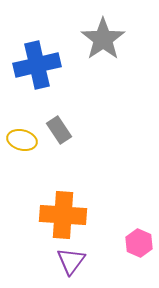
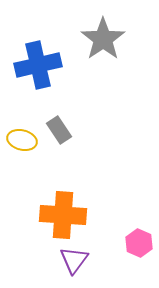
blue cross: moved 1 px right
purple triangle: moved 3 px right, 1 px up
